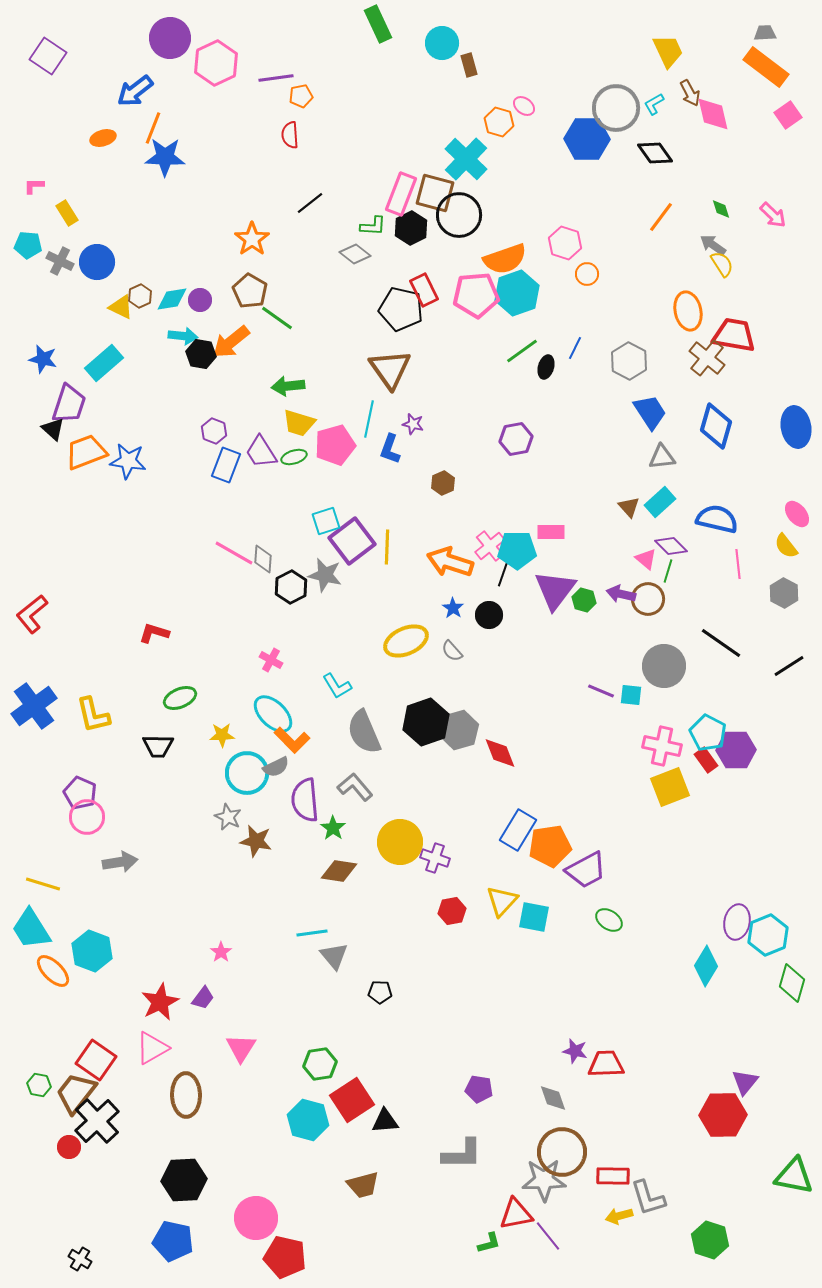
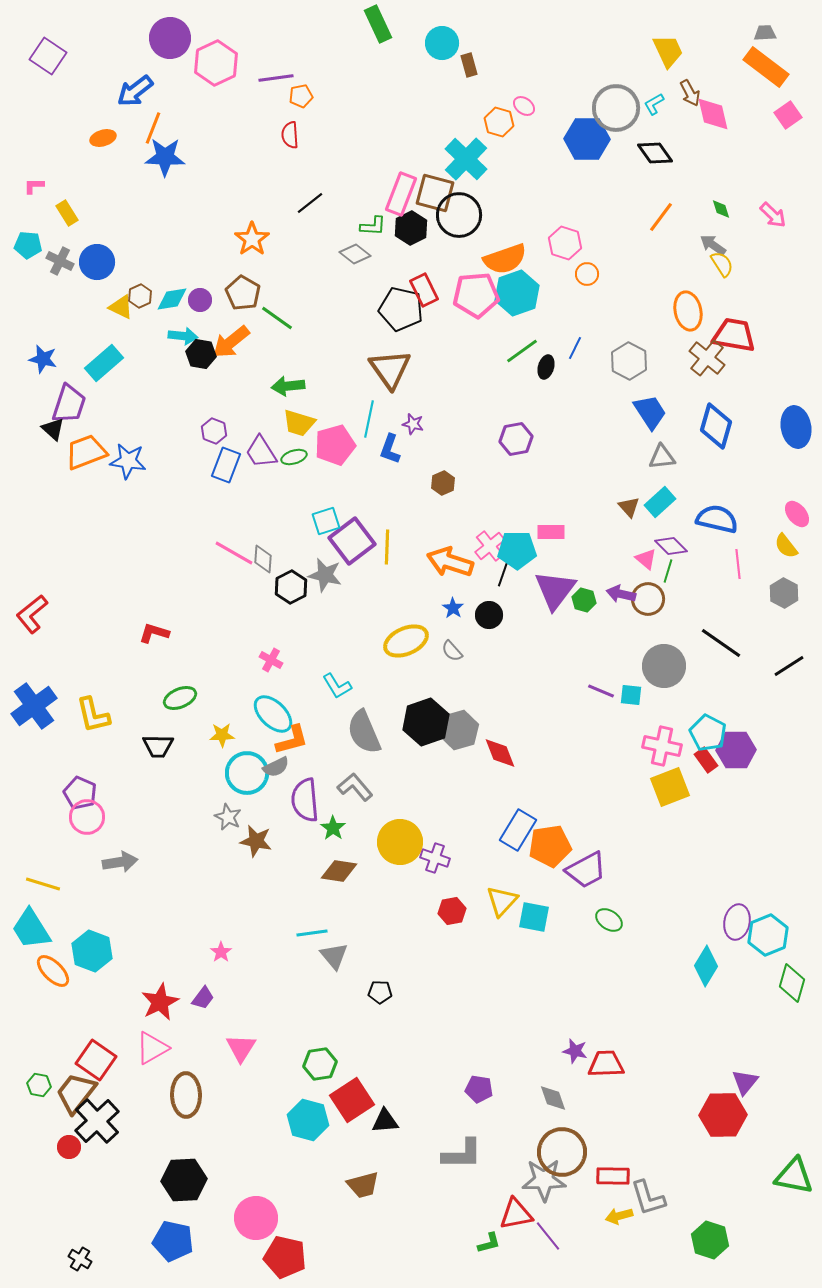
brown pentagon at (250, 291): moved 7 px left, 2 px down
orange L-shape at (292, 740): rotated 60 degrees counterclockwise
